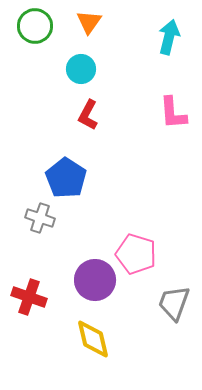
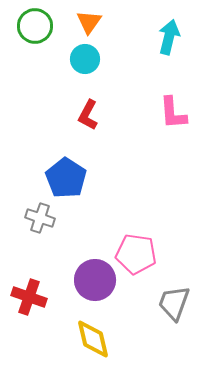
cyan circle: moved 4 px right, 10 px up
pink pentagon: rotated 9 degrees counterclockwise
